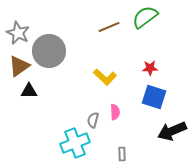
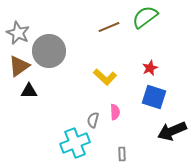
red star: rotated 21 degrees counterclockwise
